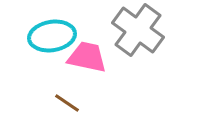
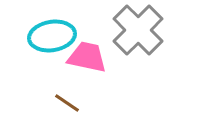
gray cross: rotated 9 degrees clockwise
